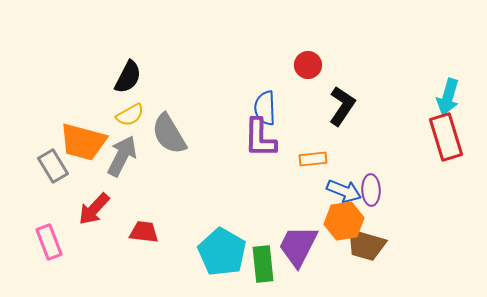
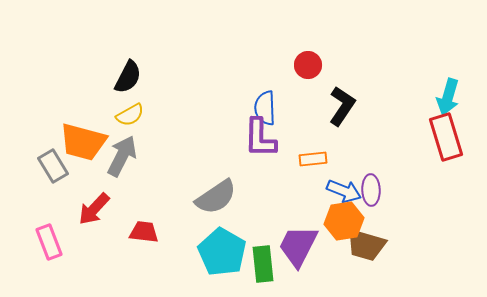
gray semicircle: moved 47 px right, 63 px down; rotated 93 degrees counterclockwise
